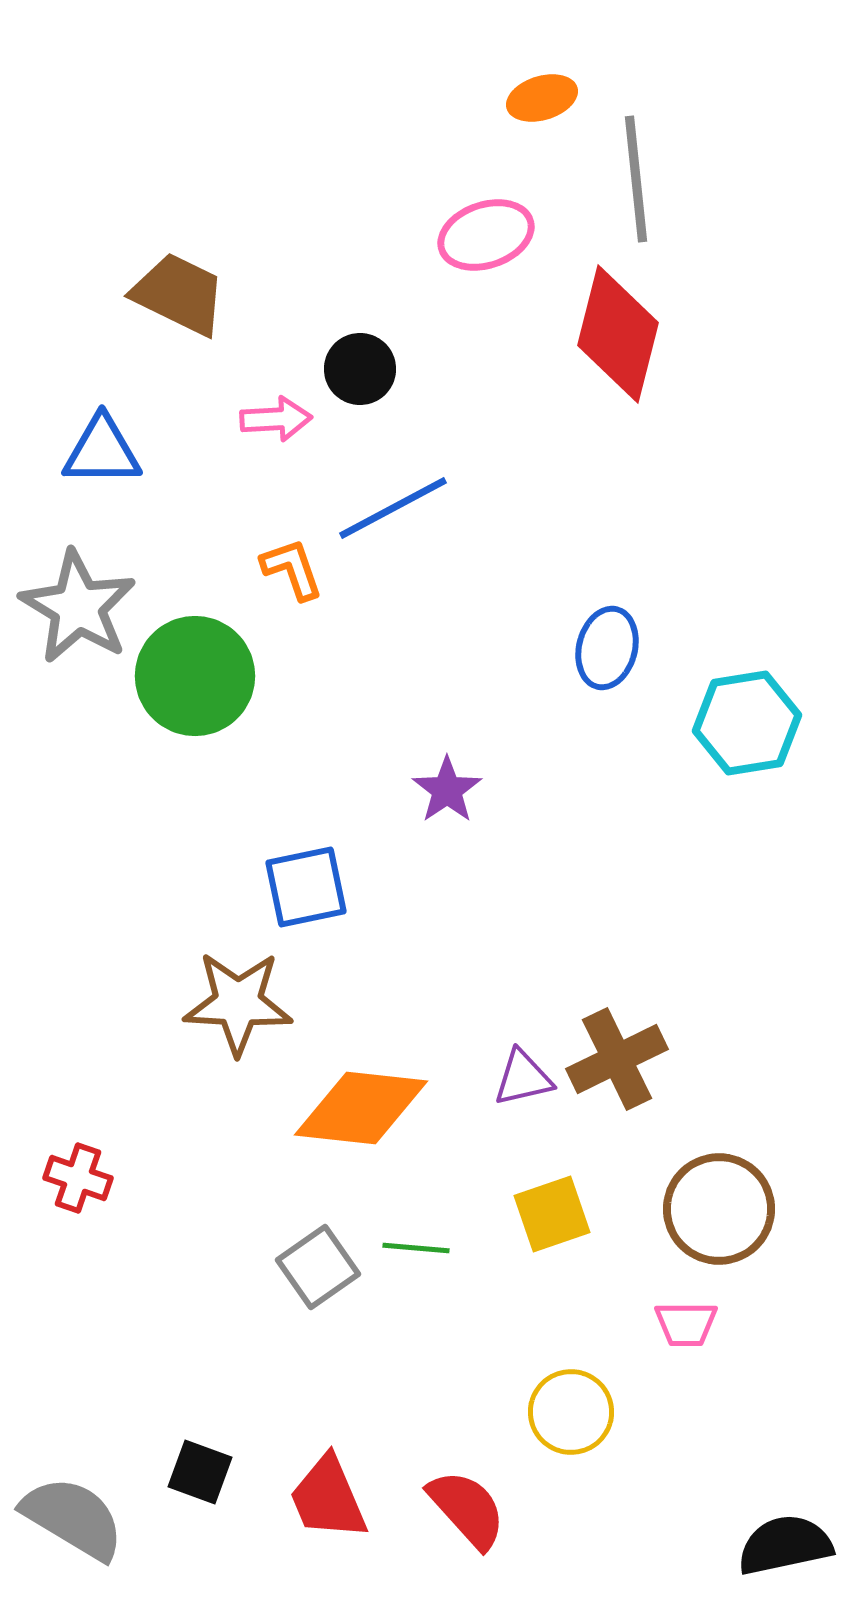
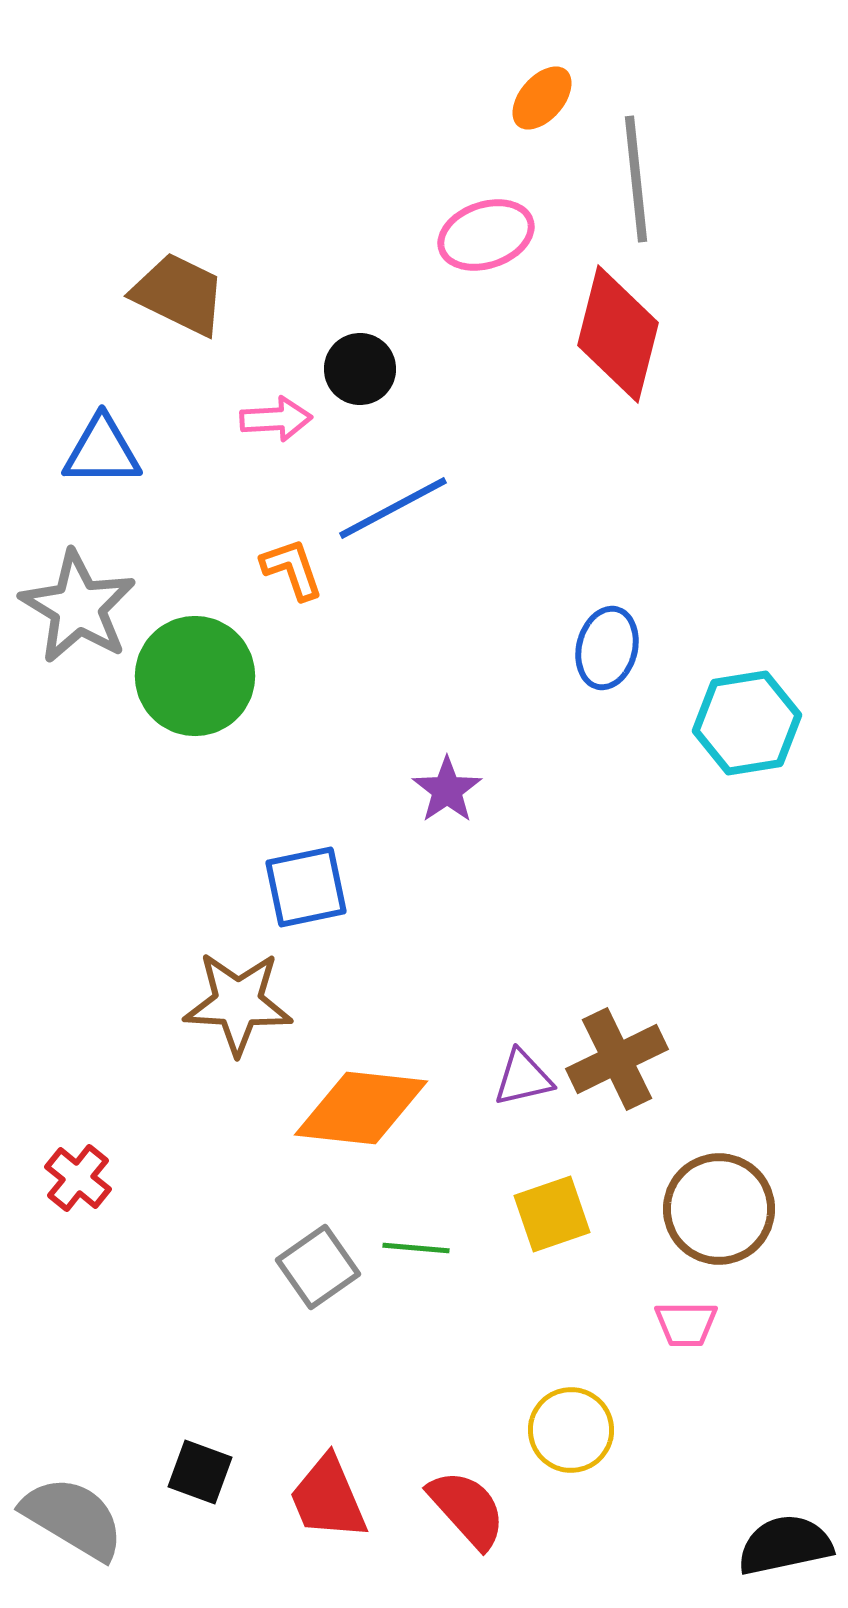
orange ellipse: rotated 32 degrees counterclockwise
red cross: rotated 20 degrees clockwise
yellow circle: moved 18 px down
